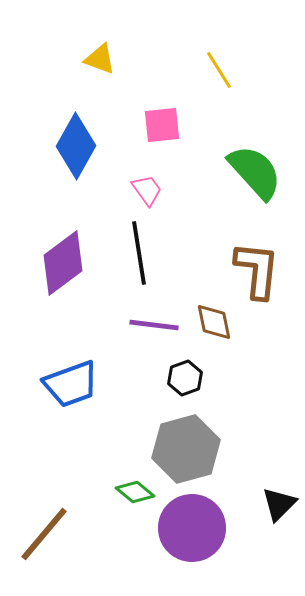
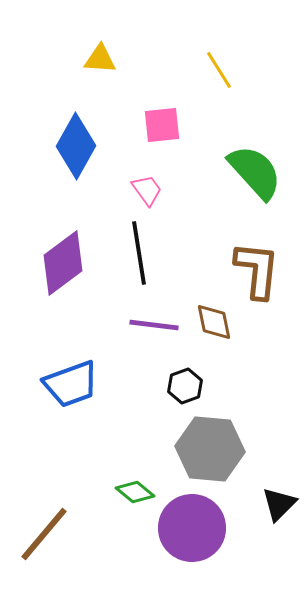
yellow triangle: rotated 16 degrees counterclockwise
black hexagon: moved 8 px down
gray hexagon: moved 24 px right; rotated 20 degrees clockwise
